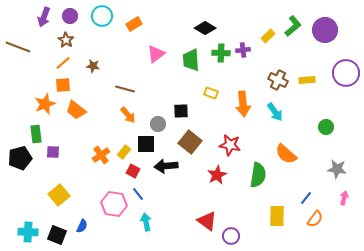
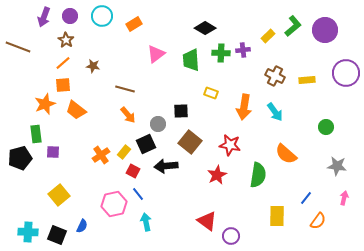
brown cross at (278, 80): moved 3 px left, 4 px up
orange arrow at (243, 104): moved 1 px right, 3 px down; rotated 15 degrees clockwise
black square at (146, 144): rotated 24 degrees counterclockwise
gray star at (337, 169): moved 3 px up
pink hexagon at (114, 204): rotated 20 degrees counterclockwise
orange semicircle at (315, 219): moved 3 px right, 2 px down
